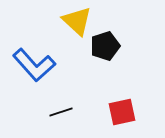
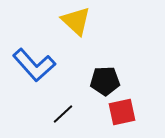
yellow triangle: moved 1 px left
black pentagon: moved 35 px down; rotated 16 degrees clockwise
black line: moved 2 px right, 2 px down; rotated 25 degrees counterclockwise
